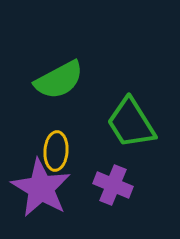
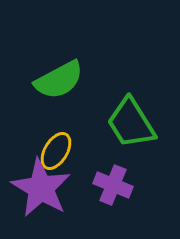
yellow ellipse: rotated 27 degrees clockwise
